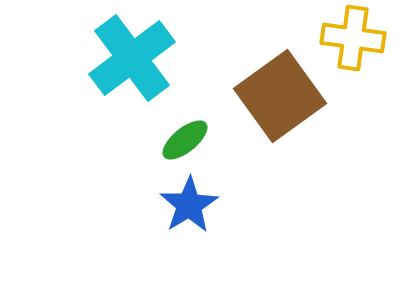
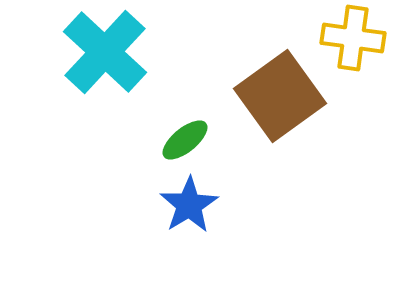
cyan cross: moved 27 px left, 6 px up; rotated 10 degrees counterclockwise
